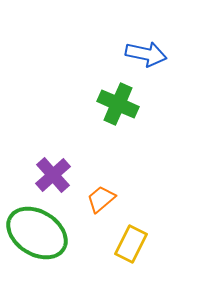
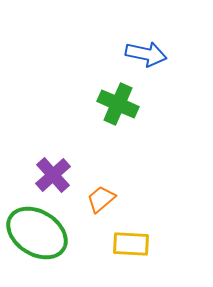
yellow rectangle: rotated 66 degrees clockwise
